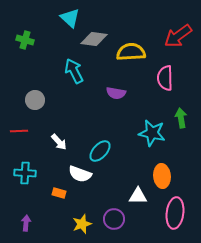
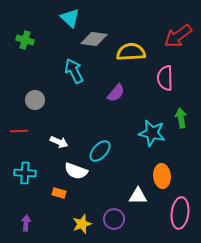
purple semicircle: rotated 60 degrees counterclockwise
white arrow: rotated 24 degrees counterclockwise
white semicircle: moved 4 px left, 3 px up
pink ellipse: moved 5 px right
